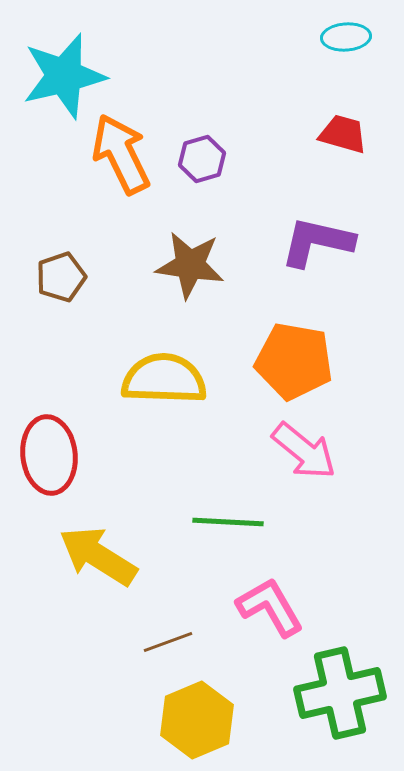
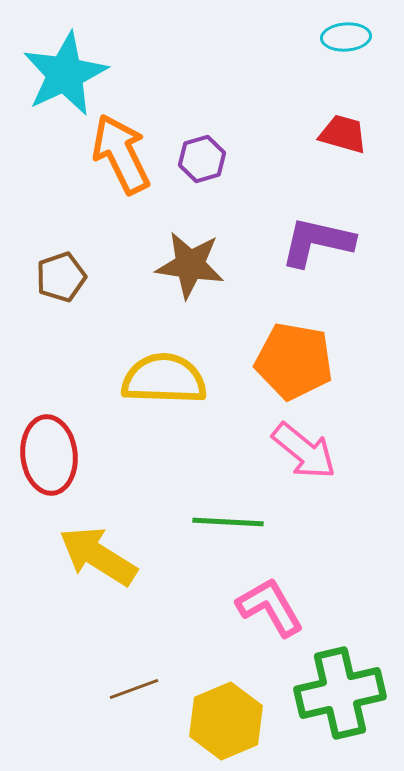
cyan star: moved 1 px right, 2 px up; rotated 12 degrees counterclockwise
brown line: moved 34 px left, 47 px down
yellow hexagon: moved 29 px right, 1 px down
